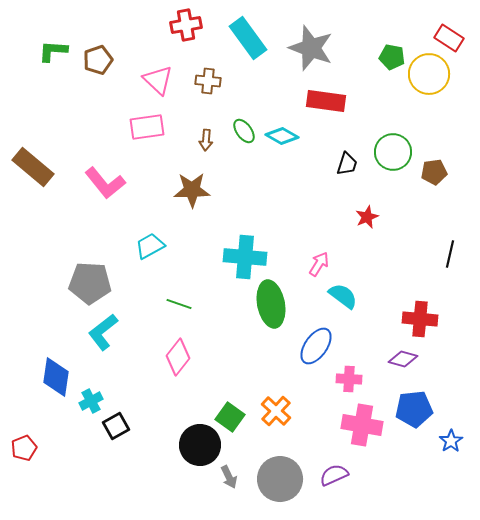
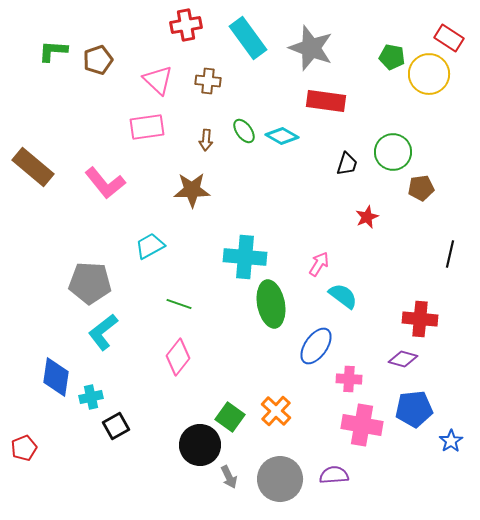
brown pentagon at (434, 172): moved 13 px left, 16 px down
cyan cross at (91, 401): moved 4 px up; rotated 15 degrees clockwise
purple semicircle at (334, 475): rotated 20 degrees clockwise
